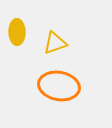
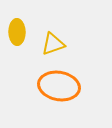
yellow triangle: moved 2 px left, 1 px down
